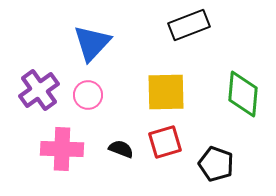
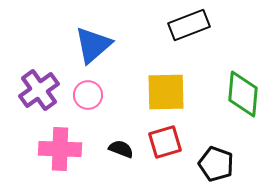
blue triangle: moved 1 px right, 2 px down; rotated 6 degrees clockwise
pink cross: moved 2 px left
